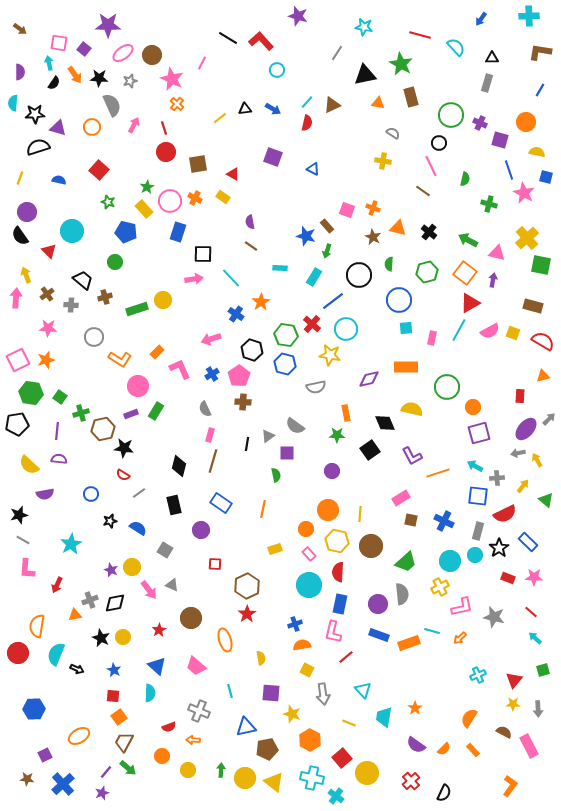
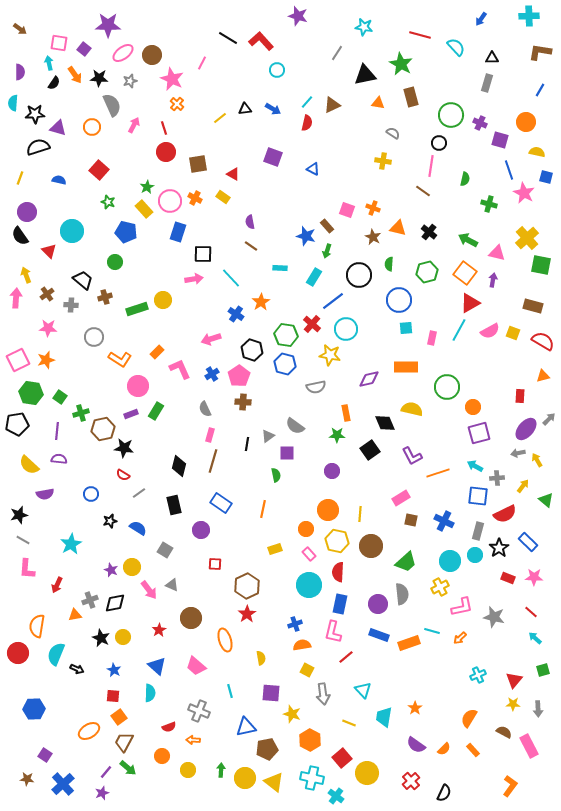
pink line at (431, 166): rotated 35 degrees clockwise
orange ellipse at (79, 736): moved 10 px right, 5 px up
purple square at (45, 755): rotated 32 degrees counterclockwise
